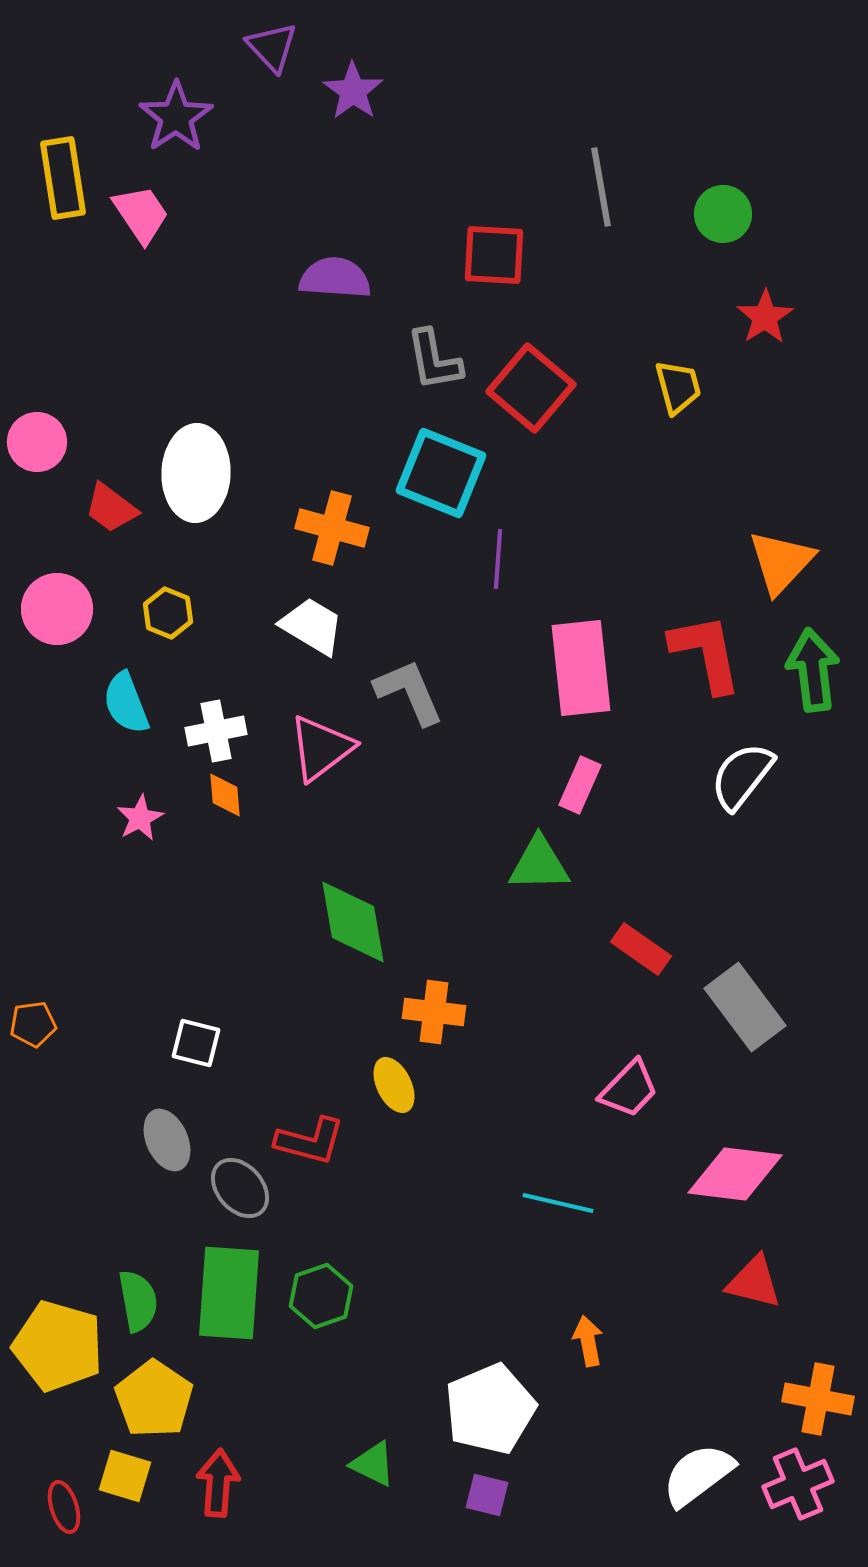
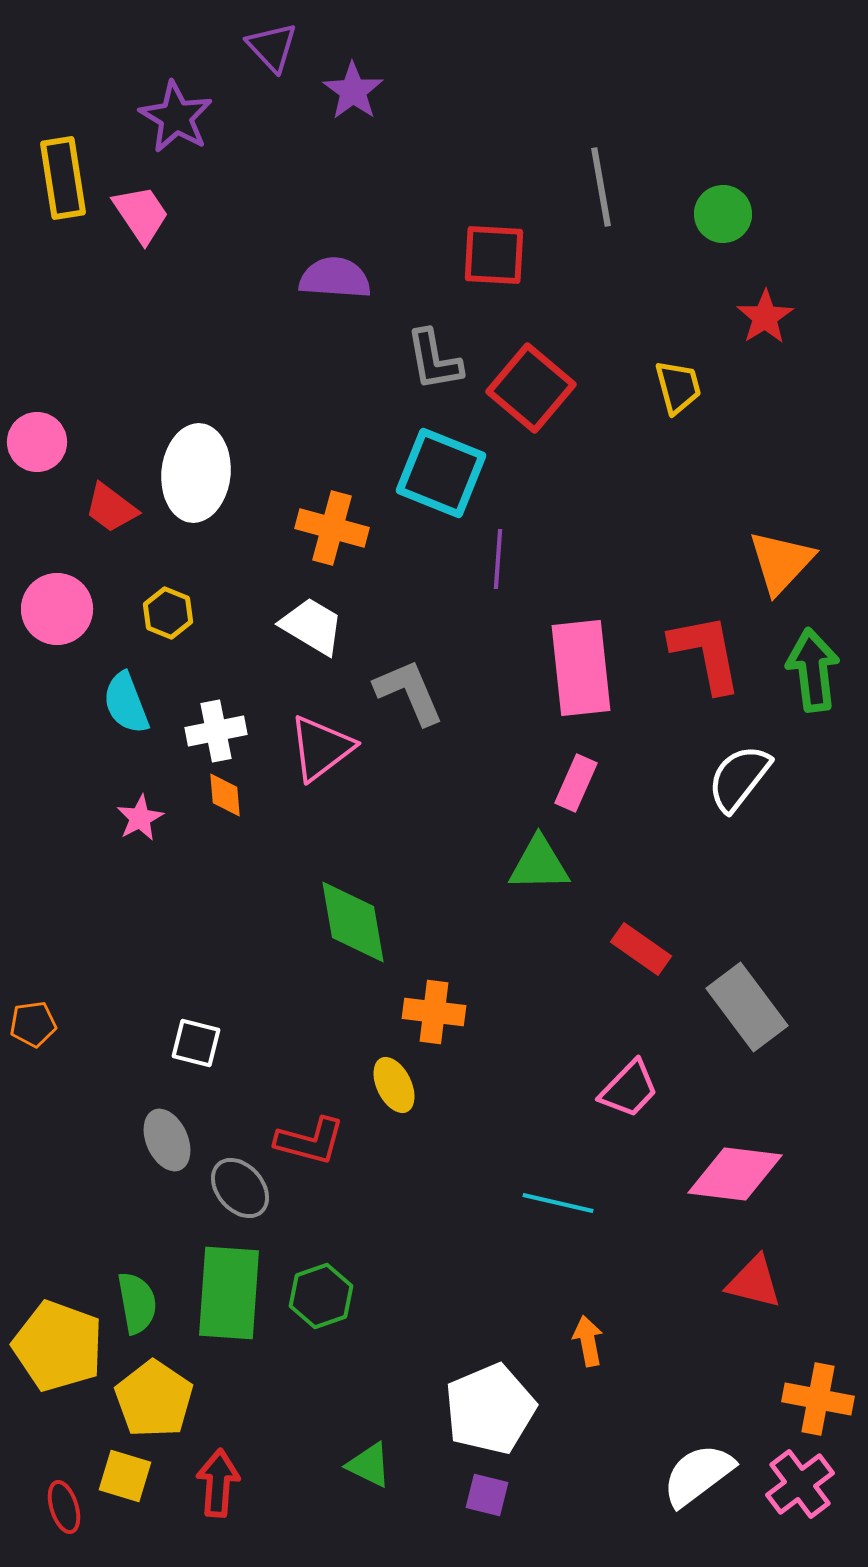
purple star at (176, 117): rotated 8 degrees counterclockwise
white ellipse at (196, 473): rotated 4 degrees clockwise
white semicircle at (742, 776): moved 3 px left, 2 px down
pink rectangle at (580, 785): moved 4 px left, 2 px up
gray rectangle at (745, 1007): moved 2 px right
green semicircle at (138, 1301): moved 1 px left, 2 px down
yellow pentagon at (58, 1346): rotated 4 degrees clockwise
green triangle at (373, 1464): moved 4 px left, 1 px down
pink cross at (798, 1484): moved 2 px right; rotated 14 degrees counterclockwise
